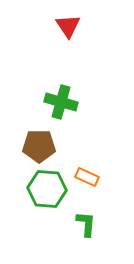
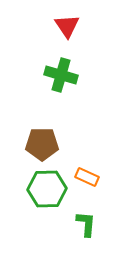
red triangle: moved 1 px left
green cross: moved 27 px up
brown pentagon: moved 3 px right, 2 px up
green hexagon: rotated 6 degrees counterclockwise
